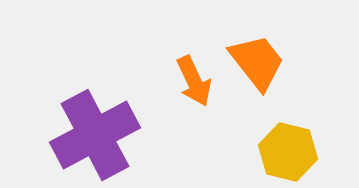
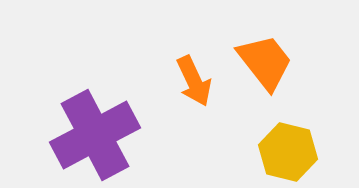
orange trapezoid: moved 8 px right
